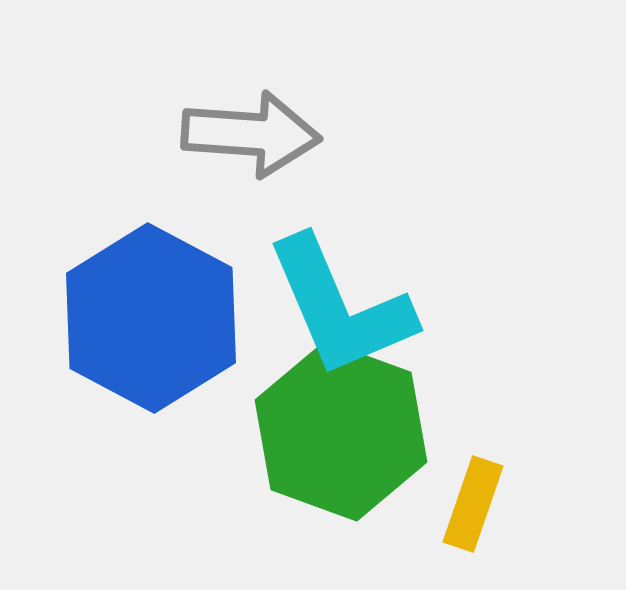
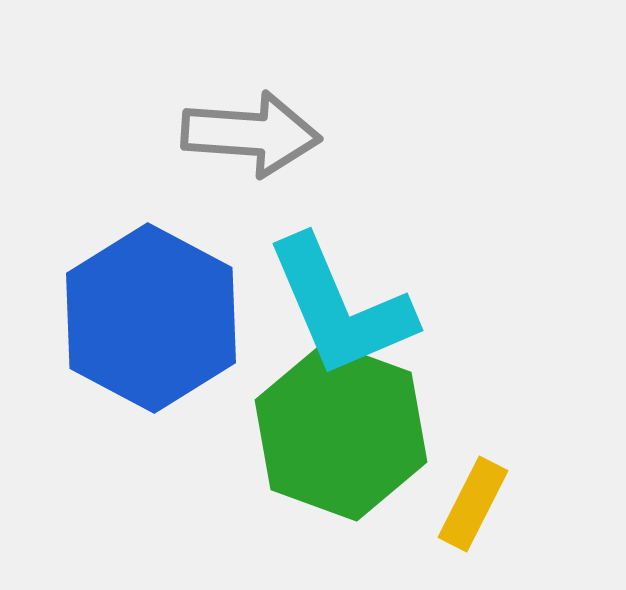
yellow rectangle: rotated 8 degrees clockwise
